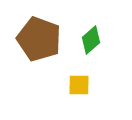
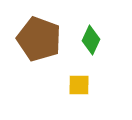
green diamond: rotated 24 degrees counterclockwise
